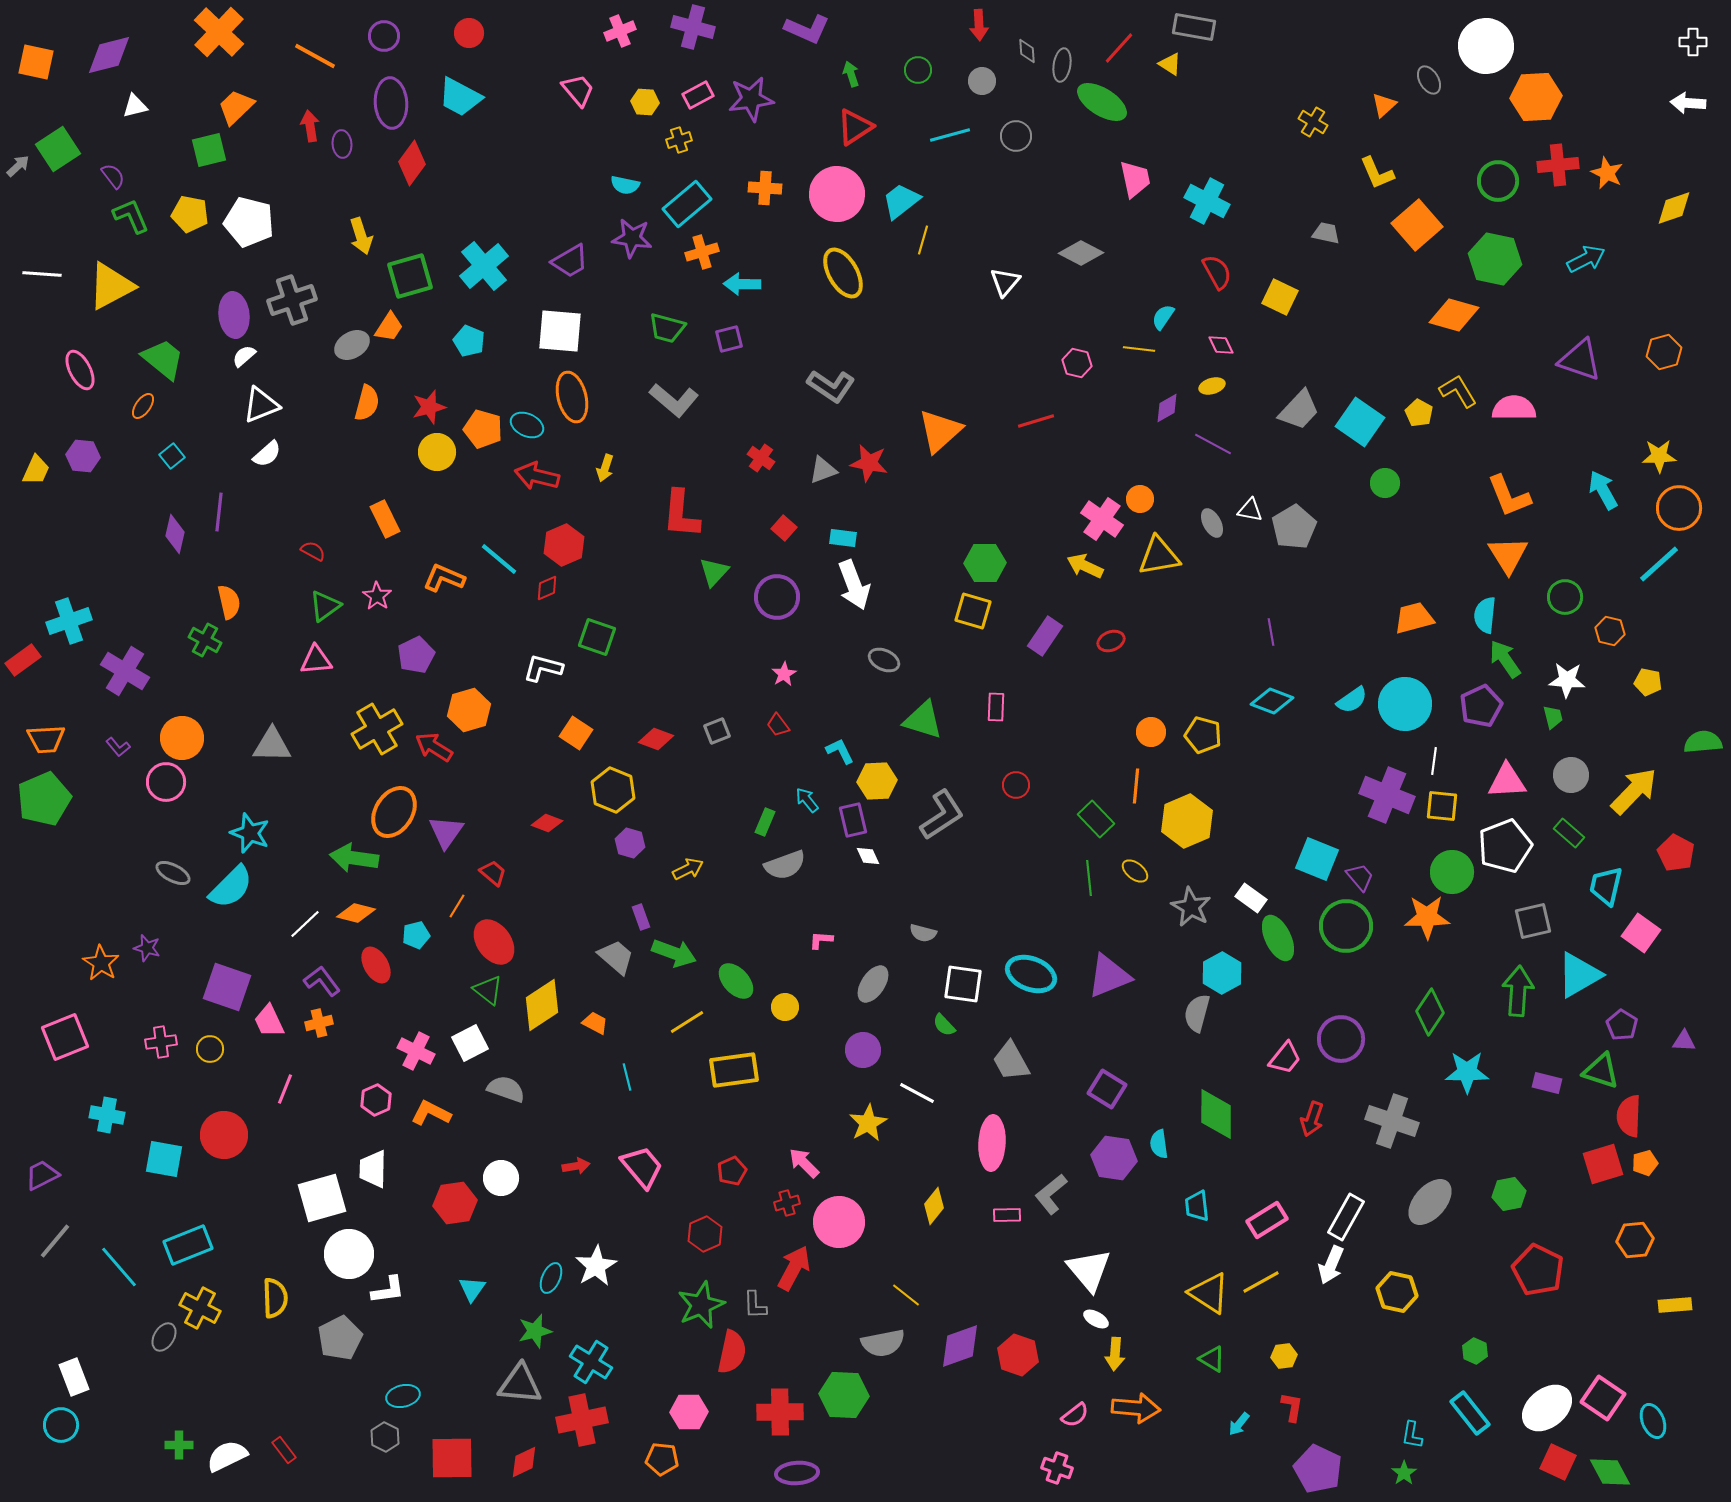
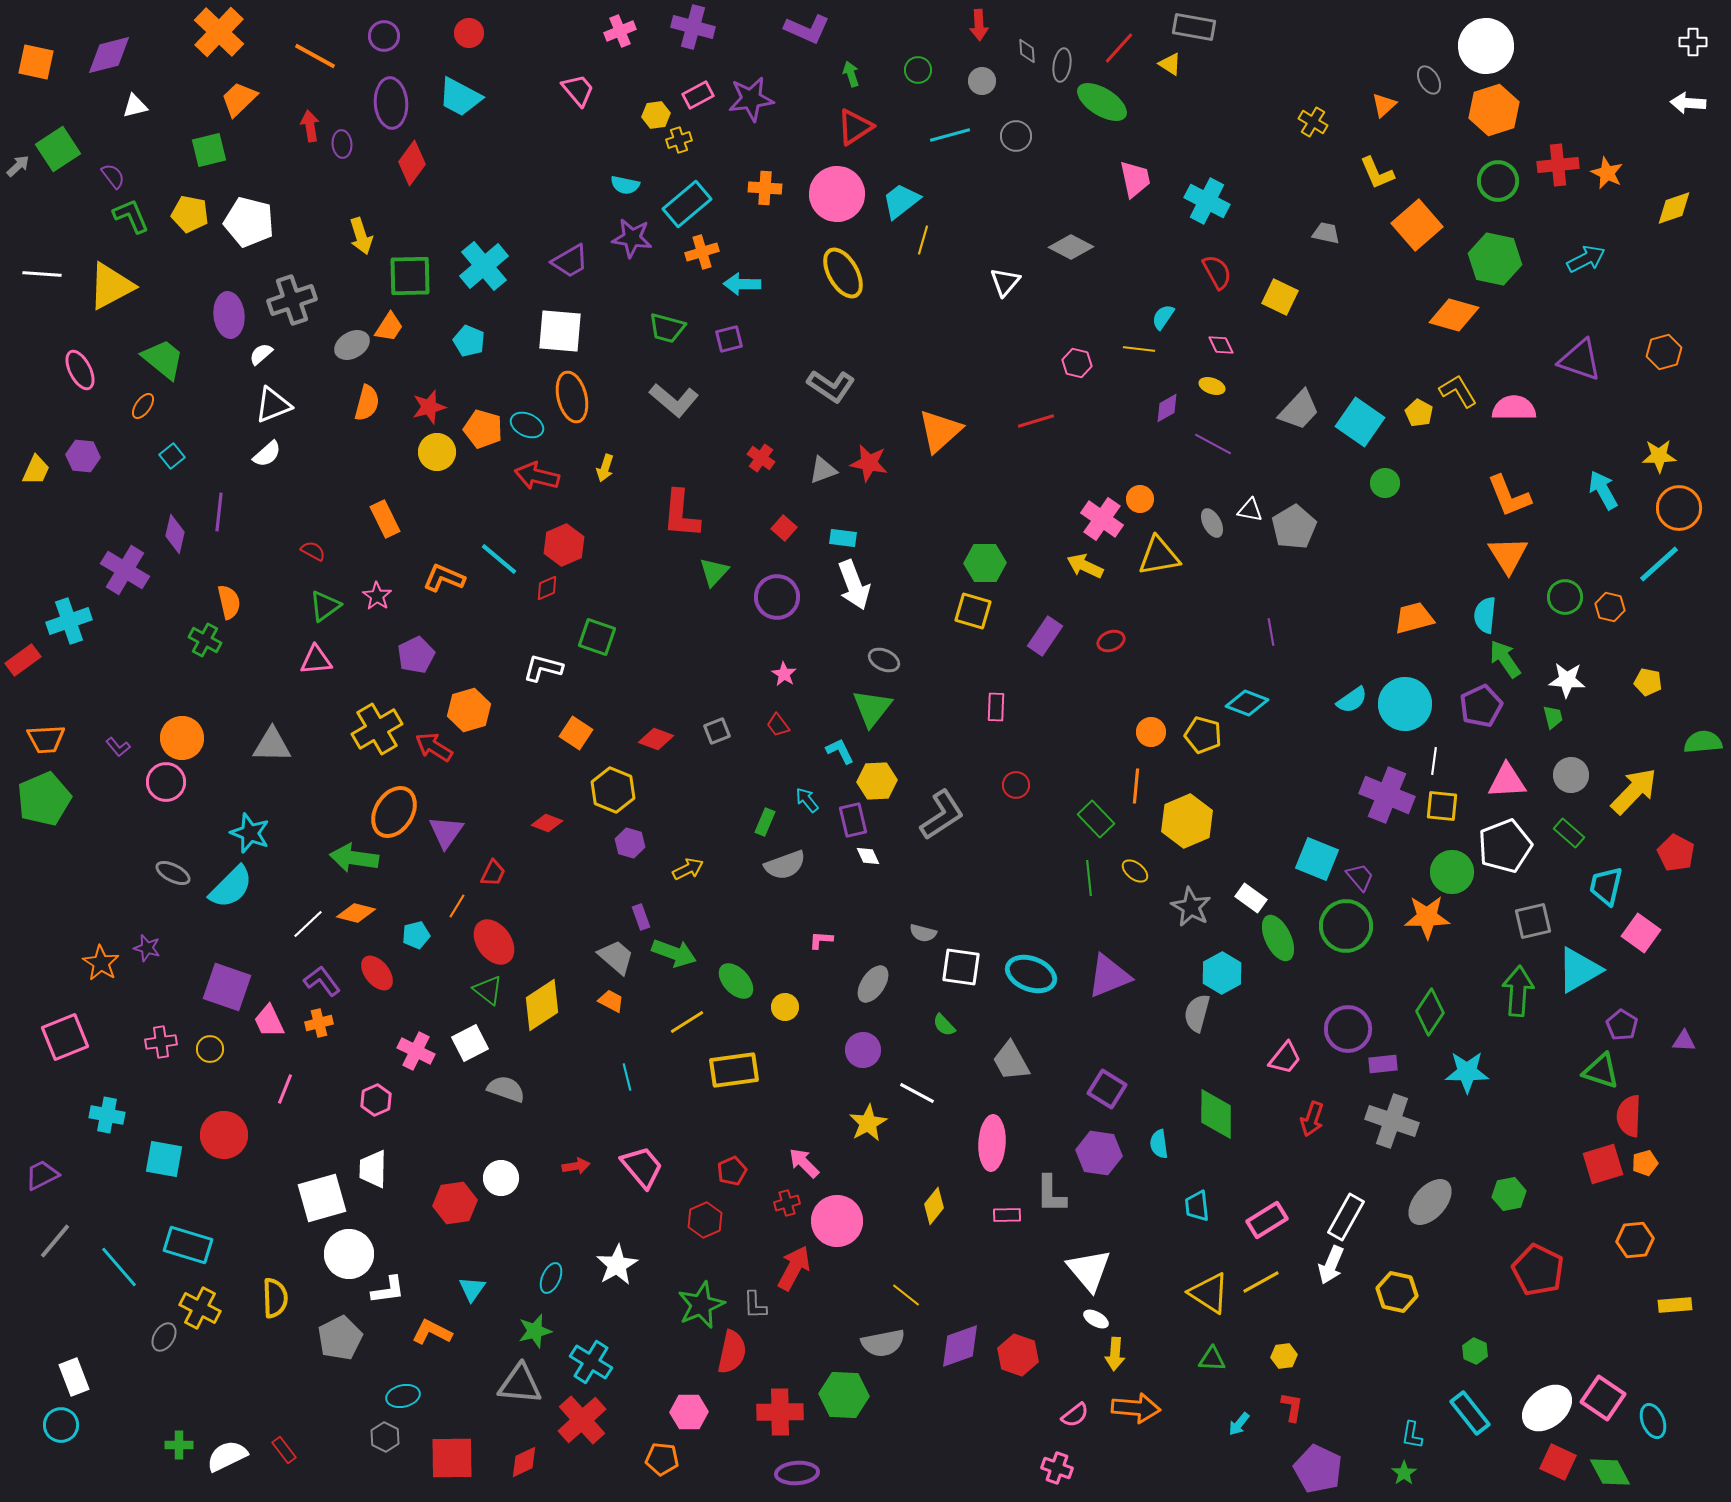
orange hexagon at (1536, 97): moved 42 px left, 13 px down; rotated 15 degrees counterclockwise
yellow hexagon at (645, 102): moved 11 px right, 13 px down; rotated 12 degrees counterclockwise
orange trapezoid at (236, 107): moved 3 px right, 8 px up
gray diamond at (1081, 253): moved 10 px left, 6 px up
green square at (410, 276): rotated 15 degrees clockwise
purple ellipse at (234, 315): moved 5 px left
white semicircle at (244, 356): moved 17 px right, 2 px up
yellow ellipse at (1212, 386): rotated 35 degrees clockwise
white triangle at (261, 405): moved 12 px right
orange hexagon at (1610, 631): moved 24 px up
purple cross at (125, 671): moved 101 px up
pink star at (784, 674): rotated 10 degrees counterclockwise
cyan diamond at (1272, 701): moved 25 px left, 2 px down
green triangle at (923, 720): moved 51 px left, 12 px up; rotated 51 degrees clockwise
red trapezoid at (493, 873): rotated 76 degrees clockwise
white line at (305, 924): moved 3 px right
red ellipse at (376, 965): moved 1 px right, 8 px down; rotated 9 degrees counterclockwise
cyan triangle at (1579, 975): moved 5 px up
white square at (963, 984): moved 2 px left, 17 px up
orange trapezoid at (595, 1023): moved 16 px right, 22 px up
purple circle at (1341, 1039): moved 7 px right, 10 px up
purple rectangle at (1547, 1083): moved 164 px left, 19 px up; rotated 20 degrees counterclockwise
orange L-shape at (431, 1113): moved 1 px right, 219 px down
purple hexagon at (1114, 1158): moved 15 px left, 5 px up
gray L-shape at (1051, 1194): rotated 51 degrees counterclockwise
pink circle at (839, 1222): moved 2 px left, 1 px up
red hexagon at (705, 1234): moved 14 px up
cyan rectangle at (188, 1245): rotated 39 degrees clockwise
white star at (596, 1266): moved 21 px right, 1 px up
green triangle at (1212, 1359): rotated 28 degrees counterclockwise
red cross at (582, 1420): rotated 30 degrees counterclockwise
